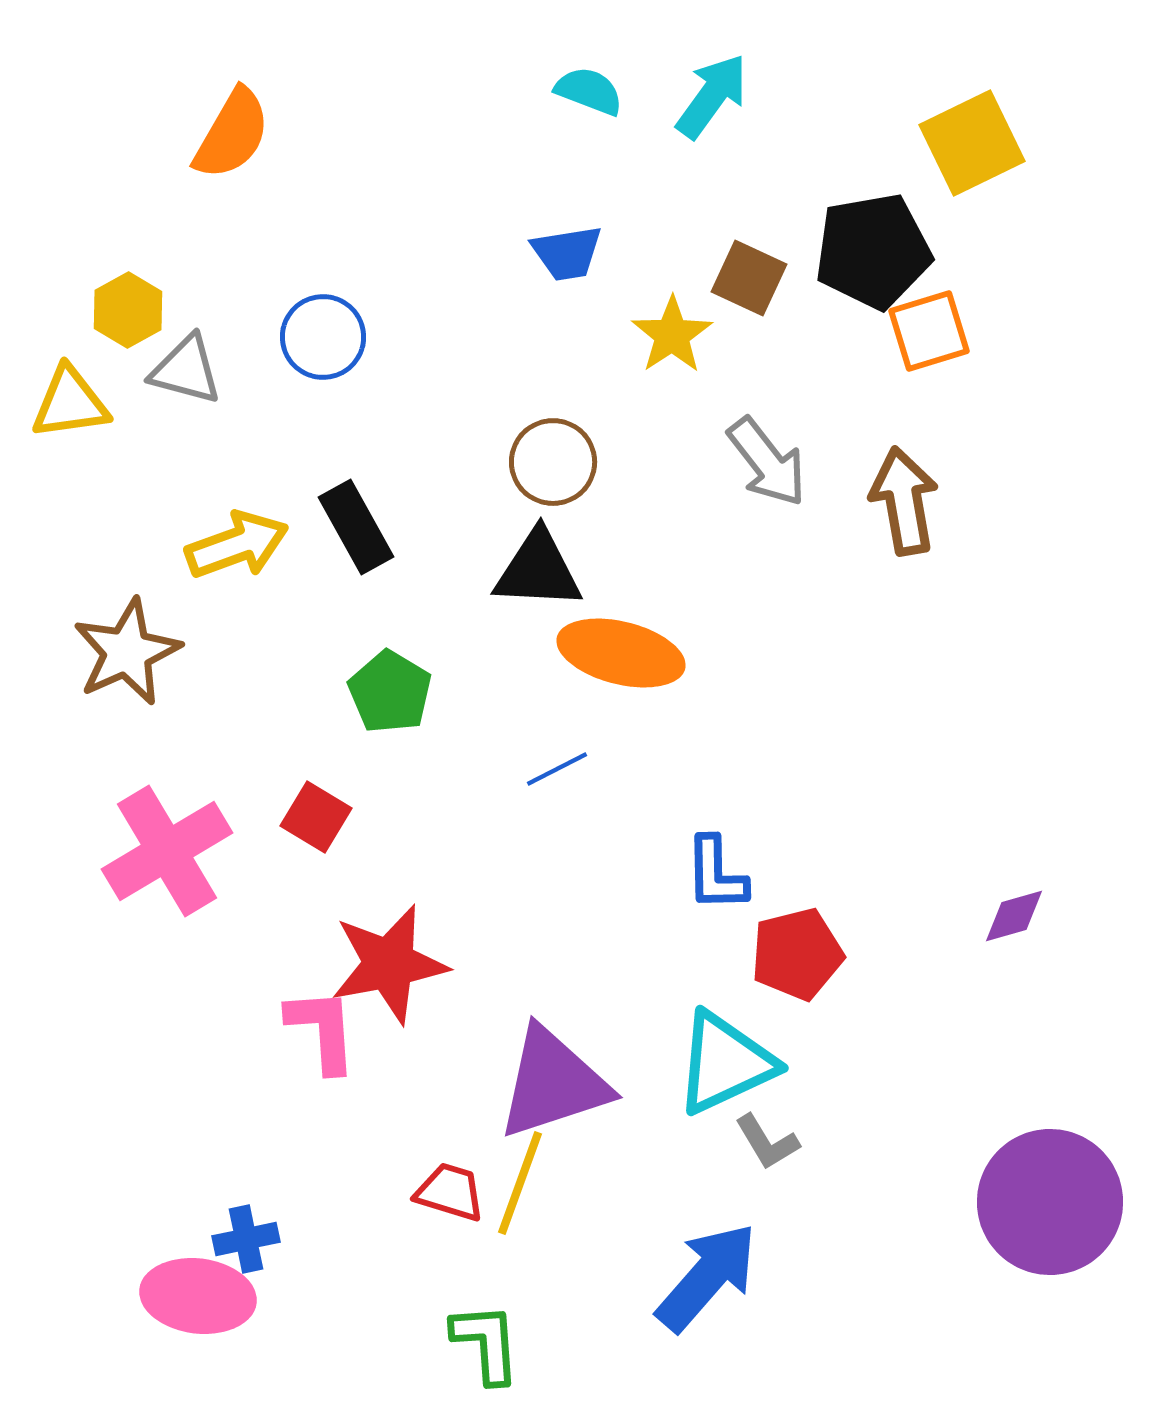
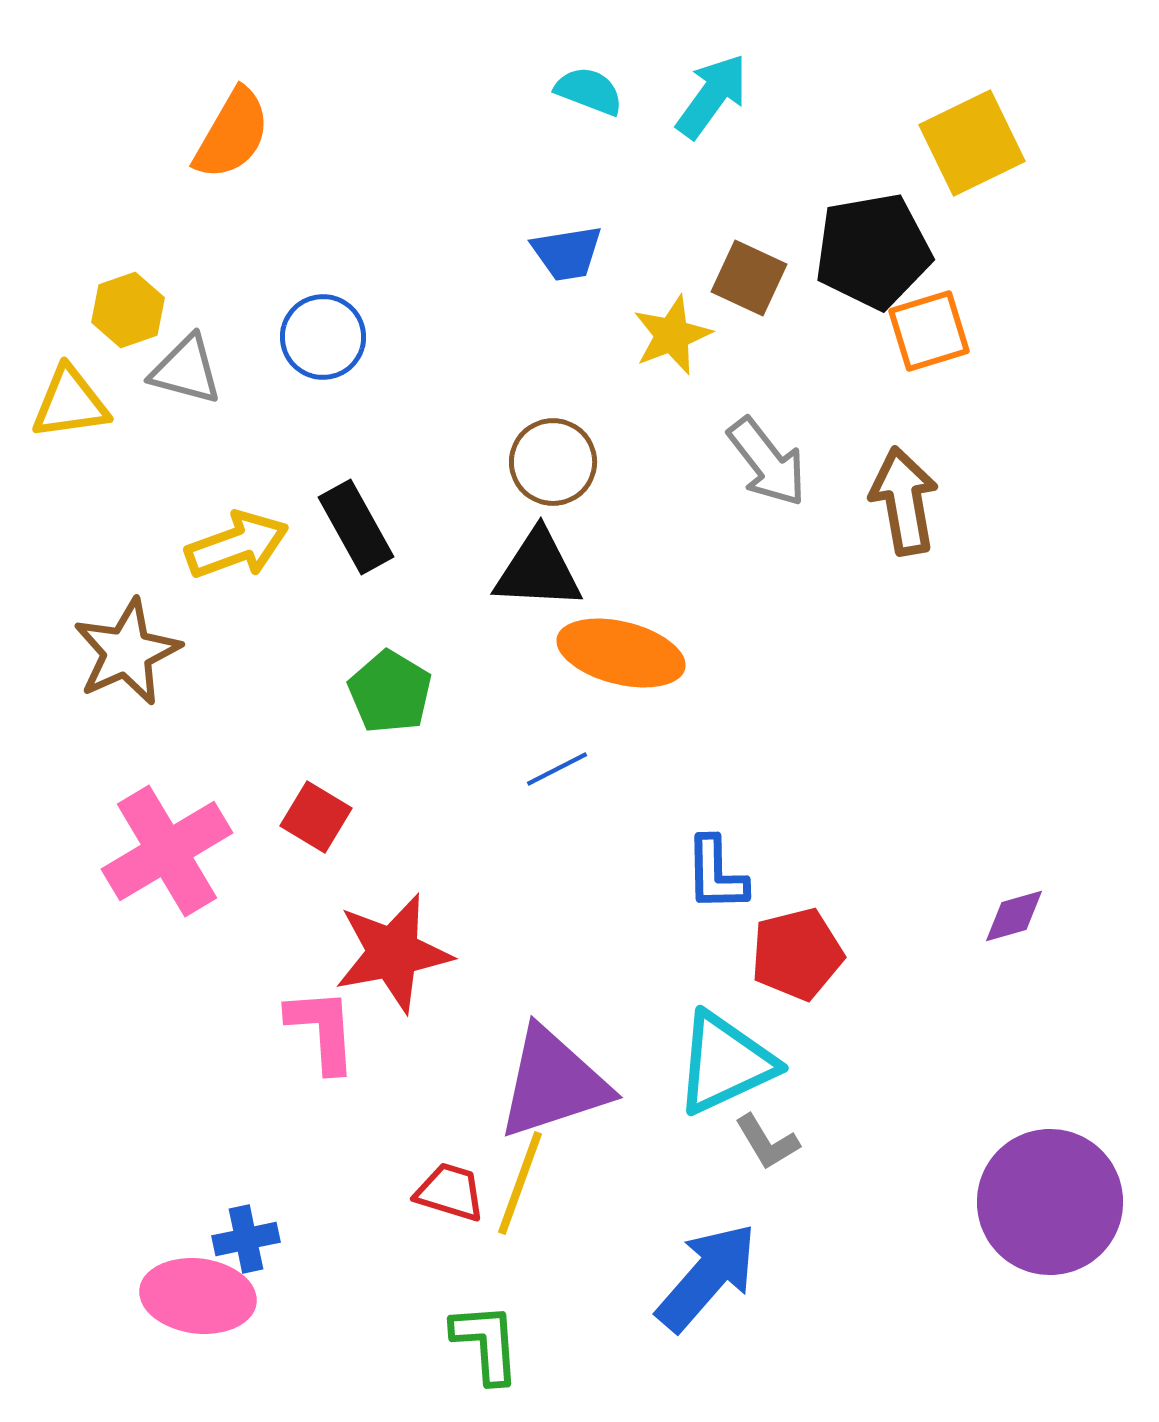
yellow hexagon: rotated 10 degrees clockwise
yellow star: rotated 12 degrees clockwise
red star: moved 4 px right, 11 px up
